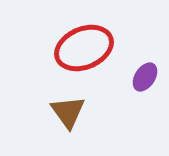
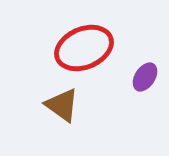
brown triangle: moved 6 px left, 7 px up; rotated 18 degrees counterclockwise
